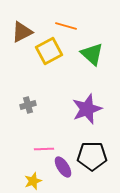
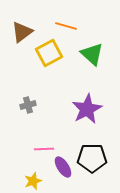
brown triangle: rotated 10 degrees counterclockwise
yellow square: moved 2 px down
purple star: rotated 8 degrees counterclockwise
black pentagon: moved 2 px down
